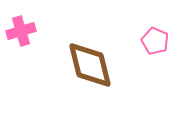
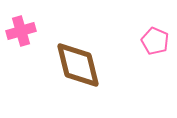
brown diamond: moved 12 px left
